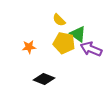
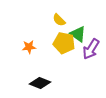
purple arrow: rotated 80 degrees counterclockwise
black diamond: moved 4 px left, 4 px down
